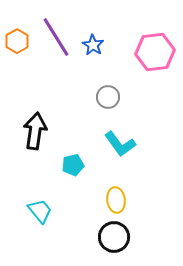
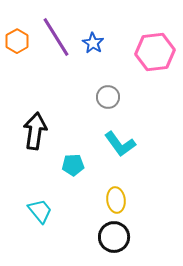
blue star: moved 2 px up
cyan pentagon: rotated 10 degrees clockwise
